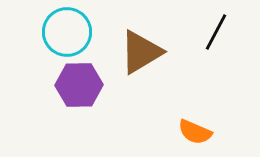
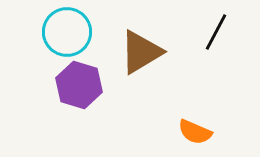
purple hexagon: rotated 18 degrees clockwise
